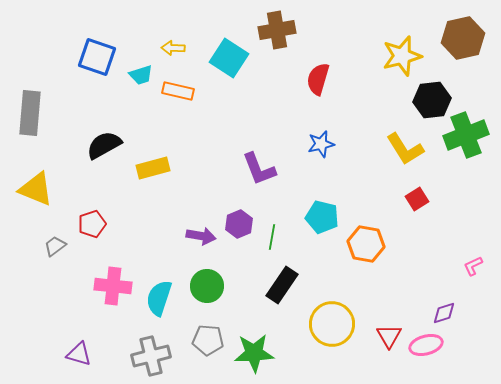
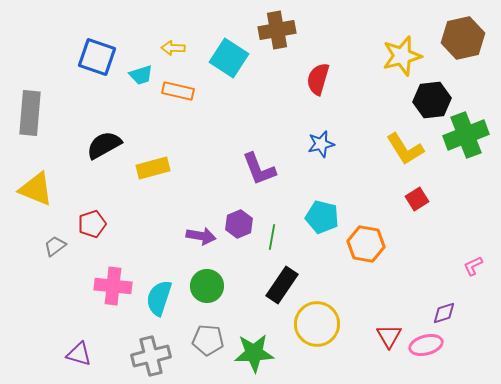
yellow circle: moved 15 px left
